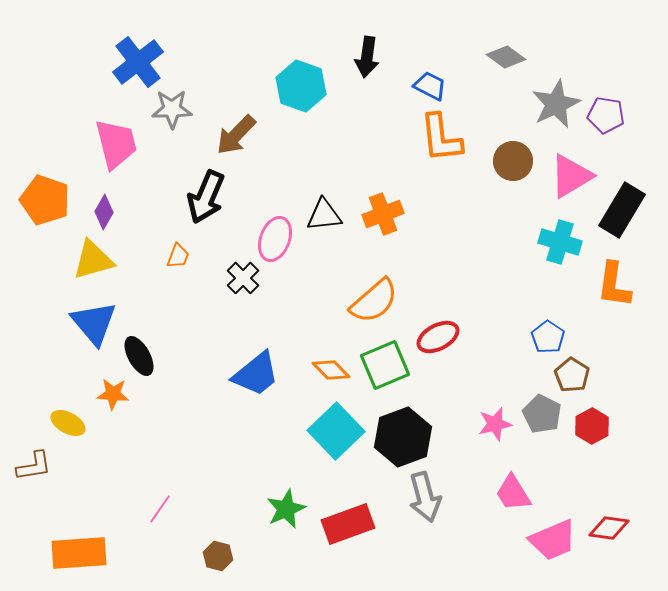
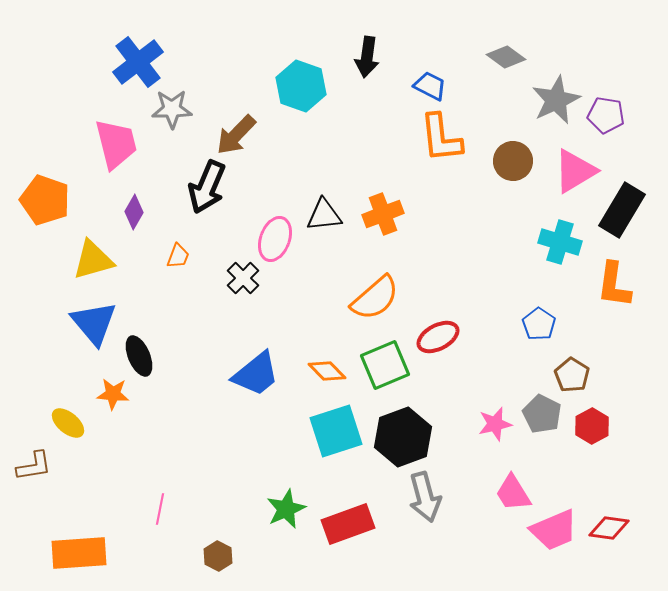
gray star at (556, 104): moved 4 px up
pink triangle at (571, 176): moved 4 px right, 5 px up
black arrow at (206, 197): moved 1 px right, 10 px up
purple diamond at (104, 212): moved 30 px right
orange semicircle at (374, 301): moved 1 px right, 3 px up
blue pentagon at (548, 337): moved 9 px left, 13 px up
black ellipse at (139, 356): rotated 6 degrees clockwise
orange diamond at (331, 370): moved 4 px left, 1 px down
yellow ellipse at (68, 423): rotated 12 degrees clockwise
cyan square at (336, 431): rotated 26 degrees clockwise
pink line at (160, 509): rotated 24 degrees counterclockwise
pink trapezoid at (553, 540): moved 1 px right, 10 px up
brown hexagon at (218, 556): rotated 12 degrees clockwise
